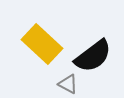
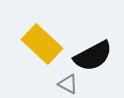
black semicircle: rotated 9 degrees clockwise
